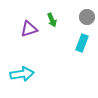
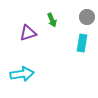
purple triangle: moved 1 px left, 4 px down
cyan rectangle: rotated 12 degrees counterclockwise
